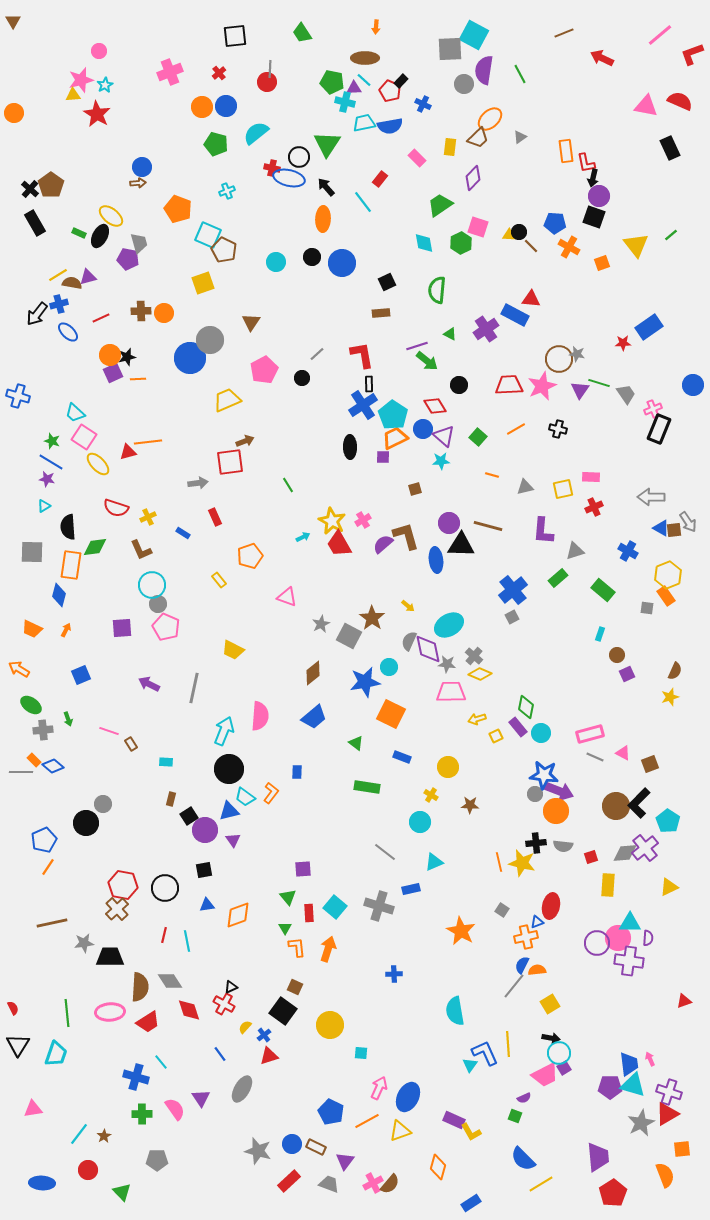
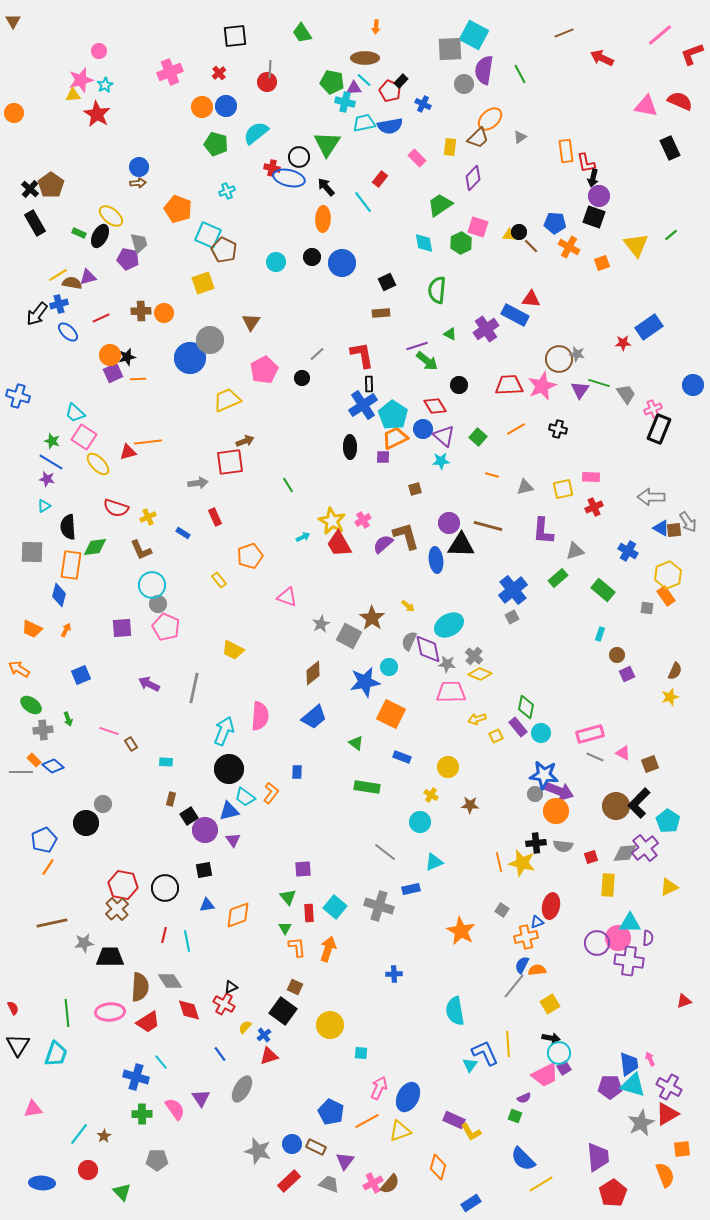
blue circle at (142, 167): moved 3 px left
purple cross at (669, 1092): moved 5 px up; rotated 10 degrees clockwise
